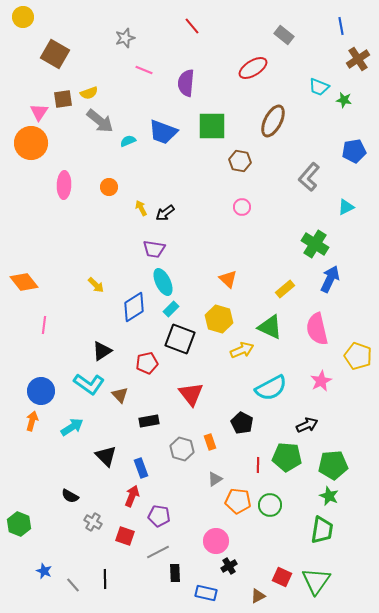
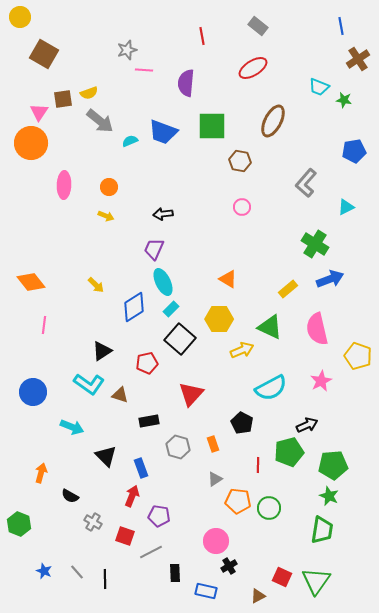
yellow circle at (23, 17): moved 3 px left
red line at (192, 26): moved 10 px right, 10 px down; rotated 30 degrees clockwise
gray rectangle at (284, 35): moved 26 px left, 9 px up
gray star at (125, 38): moved 2 px right, 12 px down
brown square at (55, 54): moved 11 px left
pink line at (144, 70): rotated 18 degrees counterclockwise
cyan semicircle at (128, 141): moved 2 px right
gray L-shape at (309, 177): moved 3 px left, 6 px down
yellow arrow at (141, 208): moved 35 px left, 8 px down; rotated 140 degrees clockwise
black arrow at (165, 213): moved 2 px left, 1 px down; rotated 30 degrees clockwise
purple trapezoid at (154, 249): rotated 105 degrees clockwise
orange triangle at (228, 279): rotated 12 degrees counterclockwise
blue arrow at (330, 279): rotated 44 degrees clockwise
orange diamond at (24, 282): moved 7 px right
yellow rectangle at (285, 289): moved 3 px right
yellow hexagon at (219, 319): rotated 16 degrees counterclockwise
black square at (180, 339): rotated 20 degrees clockwise
blue circle at (41, 391): moved 8 px left, 1 px down
red triangle at (191, 394): rotated 20 degrees clockwise
brown triangle at (120, 395): rotated 30 degrees counterclockwise
orange arrow at (32, 421): moved 9 px right, 52 px down
cyan arrow at (72, 427): rotated 55 degrees clockwise
orange rectangle at (210, 442): moved 3 px right, 2 px down
gray hexagon at (182, 449): moved 4 px left, 2 px up
green pentagon at (287, 457): moved 2 px right, 5 px up; rotated 20 degrees counterclockwise
green circle at (270, 505): moved 1 px left, 3 px down
gray line at (158, 552): moved 7 px left
gray line at (73, 585): moved 4 px right, 13 px up
blue rectangle at (206, 593): moved 2 px up
